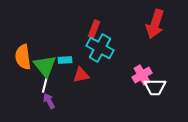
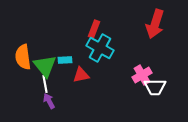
white line: rotated 24 degrees counterclockwise
